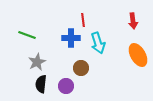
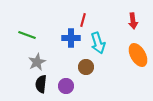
red line: rotated 24 degrees clockwise
brown circle: moved 5 px right, 1 px up
